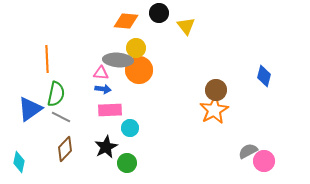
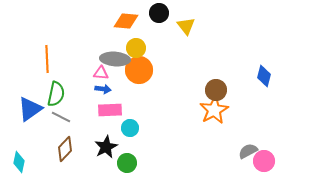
gray ellipse: moved 3 px left, 1 px up
